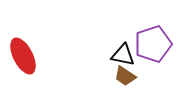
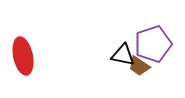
red ellipse: rotated 15 degrees clockwise
brown trapezoid: moved 14 px right, 10 px up
